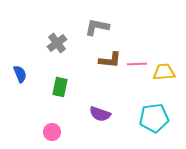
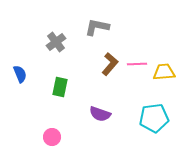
gray cross: moved 1 px left, 1 px up
brown L-shape: moved 4 px down; rotated 55 degrees counterclockwise
pink circle: moved 5 px down
